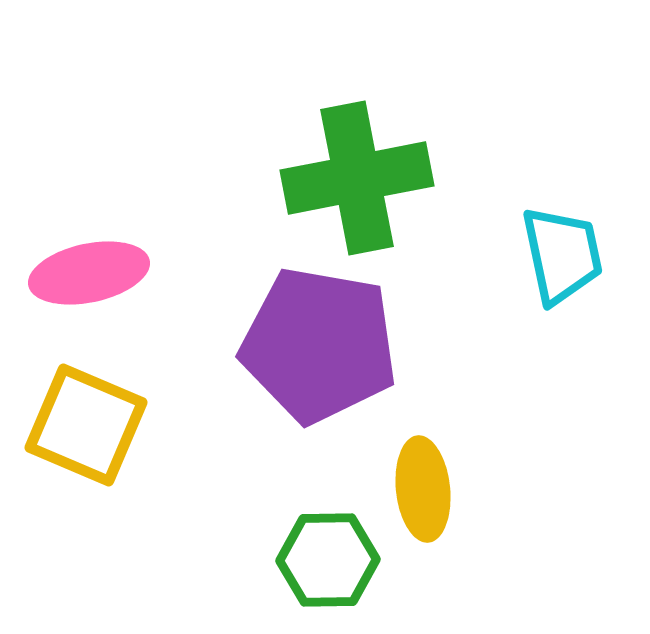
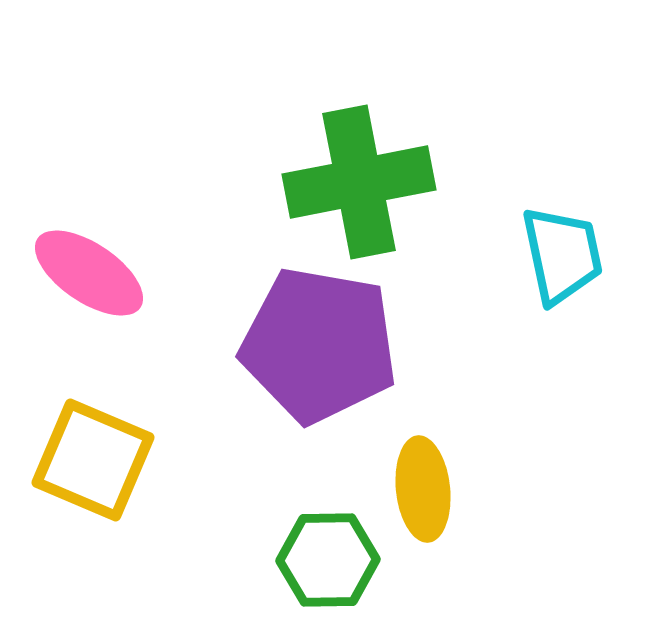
green cross: moved 2 px right, 4 px down
pink ellipse: rotated 46 degrees clockwise
yellow square: moved 7 px right, 35 px down
